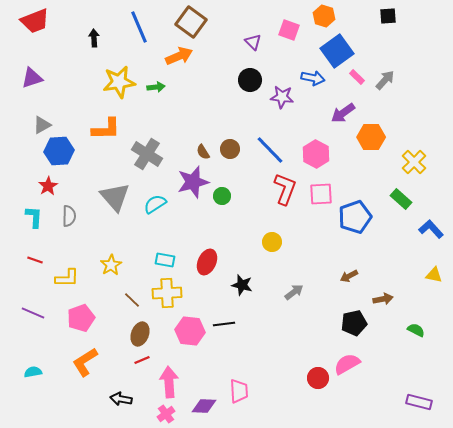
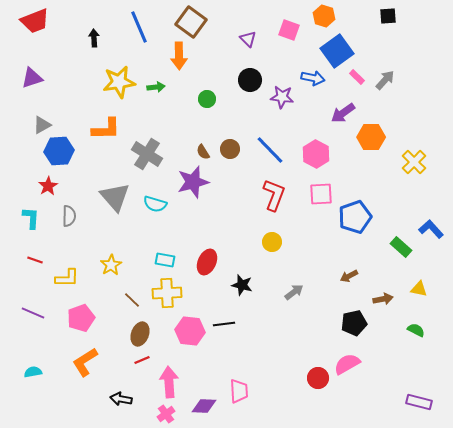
purple triangle at (253, 42): moved 5 px left, 3 px up
orange arrow at (179, 56): rotated 112 degrees clockwise
red L-shape at (285, 189): moved 11 px left, 6 px down
green circle at (222, 196): moved 15 px left, 97 px up
green rectangle at (401, 199): moved 48 px down
cyan semicircle at (155, 204): rotated 130 degrees counterclockwise
cyan L-shape at (34, 217): moved 3 px left, 1 px down
yellow triangle at (434, 275): moved 15 px left, 14 px down
